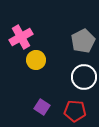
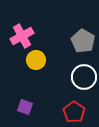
pink cross: moved 1 px right, 1 px up
gray pentagon: rotated 15 degrees counterclockwise
purple square: moved 17 px left; rotated 14 degrees counterclockwise
red pentagon: moved 1 px left, 1 px down; rotated 30 degrees clockwise
